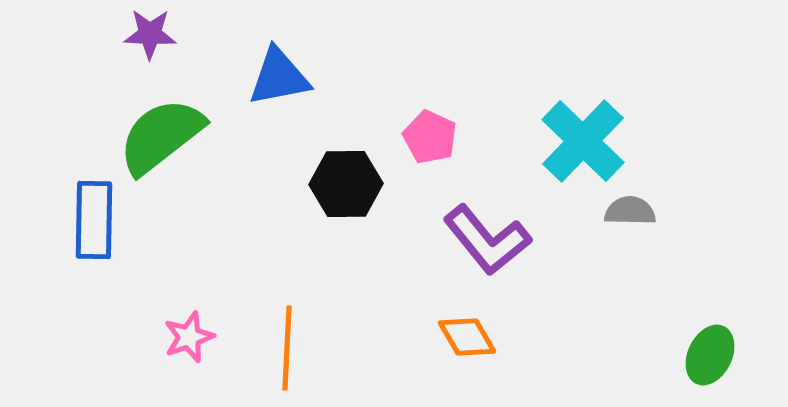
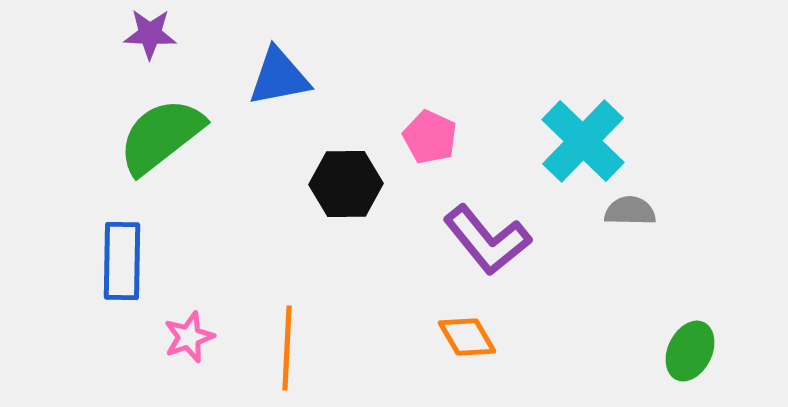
blue rectangle: moved 28 px right, 41 px down
green ellipse: moved 20 px left, 4 px up
